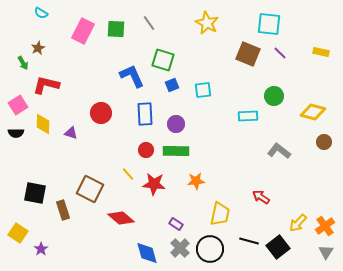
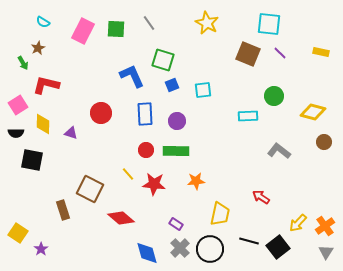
cyan semicircle at (41, 13): moved 2 px right, 9 px down
purple circle at (176, 124): moved 1 px right, 3 px up
black square at (35, 193): moved 3 px left, 33 px up
